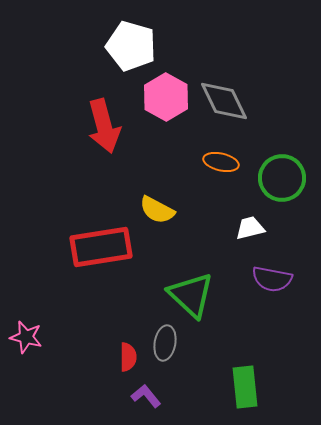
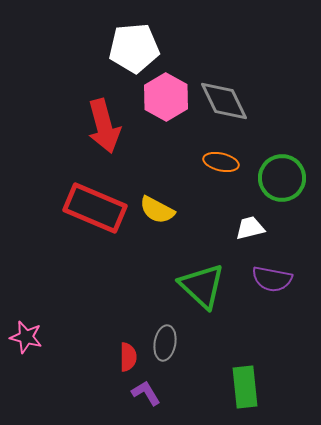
white pentagon: moved 3 px right, 2 px down; rotated 21 degrees counterclockwise
red rectangle: moved 6 px left, 39 px up; rotated 32 degrees clockwise
green triangle: moved 11 px right, 9 px up
purple L-shape: moved 3 px up; rotated 8 degrees clockwise
